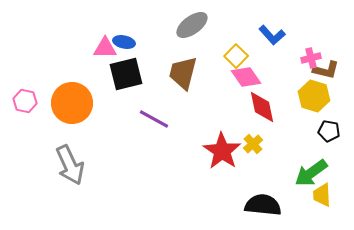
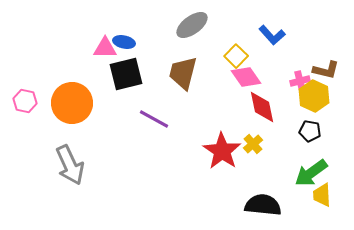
pink cross: moved 11 px left, 23 px down
yellow hexagon: rotated 8 degrees clockwise
black pentagon: moved 19 px left
